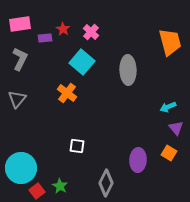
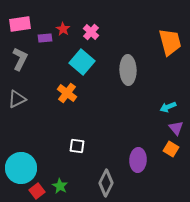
gray triangle: rotated 24 degrees clockwise
orange square: moved 2 px right, 4 px up
